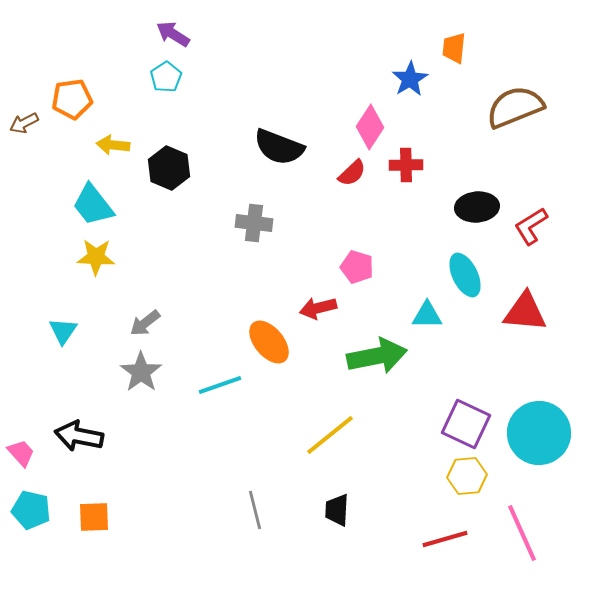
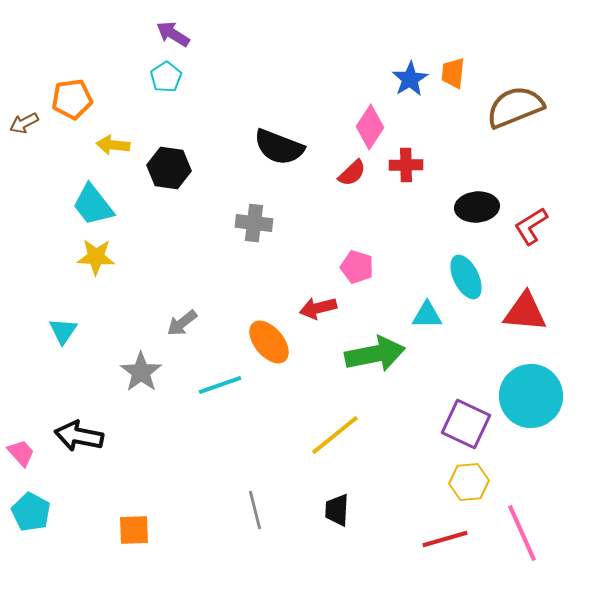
orange trapezoid at (454, 48): moved 1 px left, 25 px down
black hexagon at (169, 168): rotated 15 degrees counterclockwise
cyan ellipse at (465, 275): moved 1 px right, 2 px down
gray arrow at (145, 323): moved 37 px right
green arrow at (377, 356): moved 2 px left, 2 px up
cyan circle at (539, 433): moved 8 px left, 37 px up
yellow line at (330, 435): moved 5 px right
yellow hexagon at (467, 476): moved 2 px right, 6 px down
cyan pentagon at (31, 510): moved 2 px down; rotated 15 degrees clockwise
orange square at (94, 517): moved 40 px right, 13 px down
